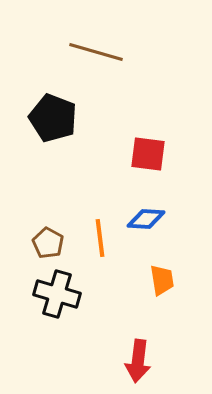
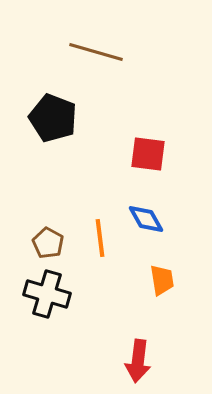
blue diamond: rotated 57 degrees clockwise
black cross: moved 10 px left
